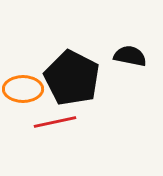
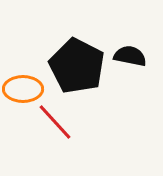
black pentagon: moved 5 px right, 12 px up
red line: rotated 60 degrees clockwise
